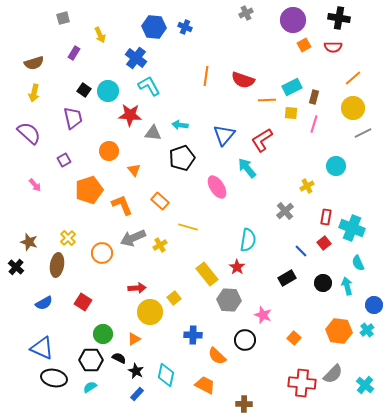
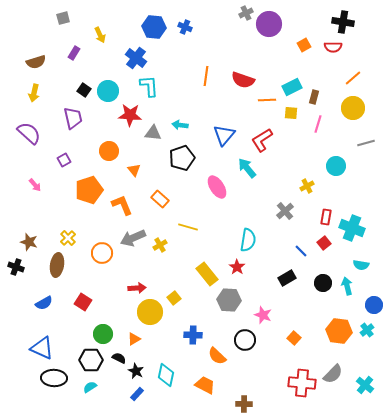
black cross at (339, 18): moved 4 px right, 4 px down
purple circle at (293, 20): moved 24 px left, 4 px down
brown semicircle at (34, 63): moved 2 px right, 1 px up
cyan L-shape at (149, 86): rotated 25 degrees clockwise
pink line at (314, 124): moved 4 px right
gray line at (363, 133): moved 3 px right, 10 px down; rotated 12 degrees clockwise
orange rectangle at (160, 201): moved 2 px up
cyan semicircle at (358, 263): moved 3 px right, 2 px down; rotated 56 degrees counterclockwise
black cross at (16, 267): rotated 21 degrees counterclockwise
black ellipse at (54, 378): rotated 10 degrees counterclockwise
